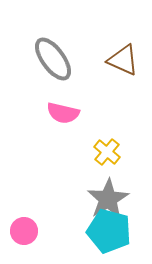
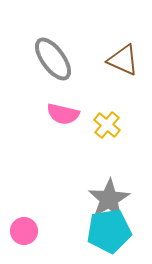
pink semicircle: moved 1 px down
yellow cross: moved 27 px up
gray star: moved 1 px right
cyan pentagon: rotated 24 degrees counterclockwise
